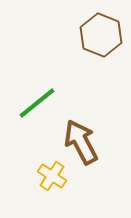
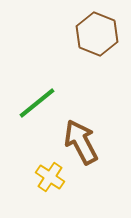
brown hexagon: moved 4 px left, 1 px up
yellow cross: moved 2 px left, 1 px down
